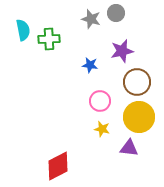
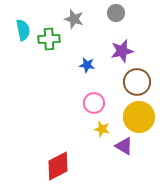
gray star: moved 17 px left
blue star: moved 3 px left
pink circle: moved 6 px left, 2 px down
purple triangle: moved 5 px left, 2 px up; rotated 24 degrees clockwise
